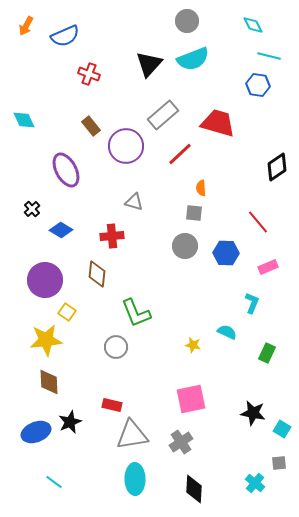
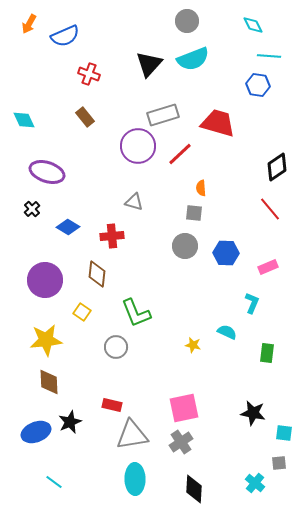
orange arrow at (26, 26): moved 3 px right, 2 px up
cyan line at (269, 56): rotated 10 degrees counterclockwise
gray rectangle at (163, 115): rotated 24 degrees clockwise
brown rectangle at (91, 126): moved 6 px left, 9 px up
purple circle at (126, 146): moved 12 px right
purple ellipse at (66, 170): moved 19 px left, 2 px down; rotated 44 degrees counterclockwise
red line at (258, 222): moved 12 px right, 13 px up
blue diamond at (61, 230): moved 7 px right, 3 px up
yellow square at (67, 312): moved 15 px right
green rectangle at (267, 353): rotated 18 degrees counterclockwise
pink square at (191, 399): moved 7 px left, 9 px down
cyan square at (282, 429): moved 2 px right, 4 px down; rotated 24 degrees counterclockwise
